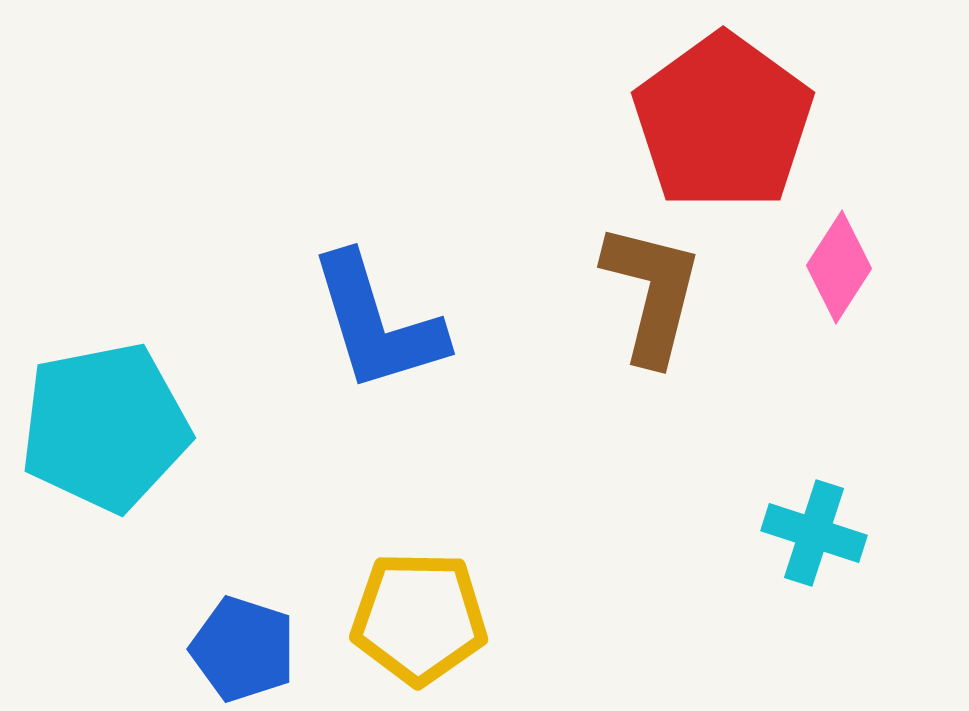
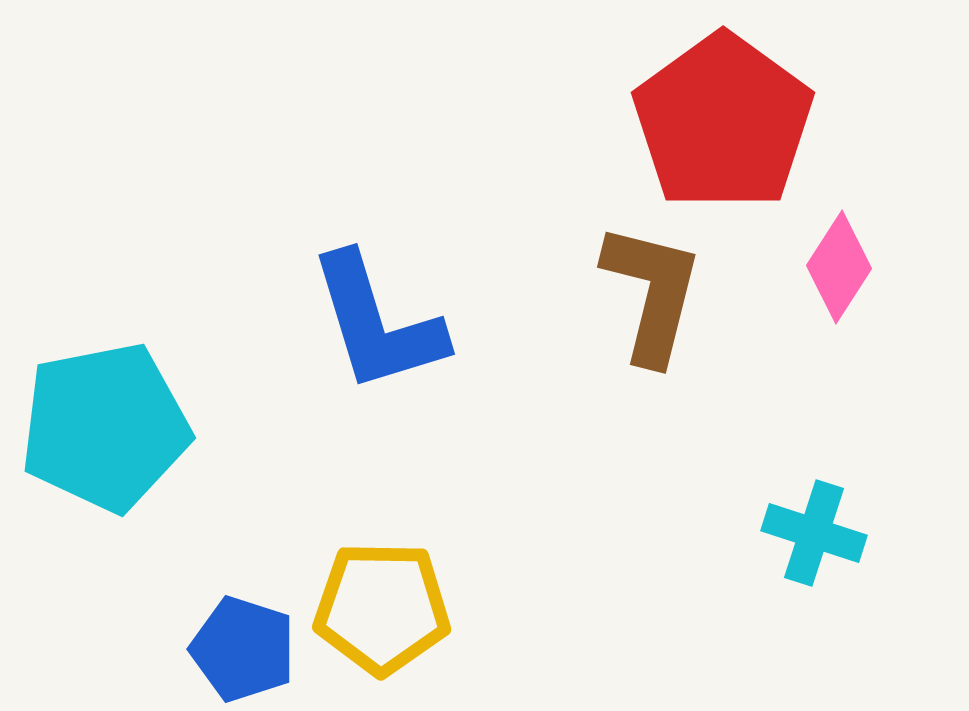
yellow pentagon: moved 37 px left, 10 px up
